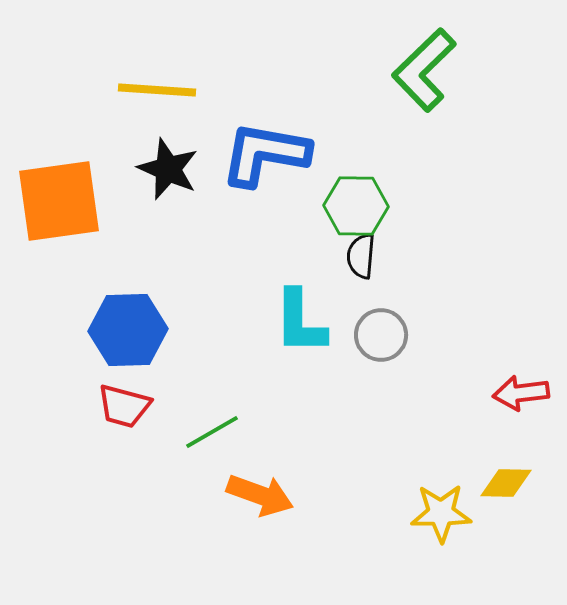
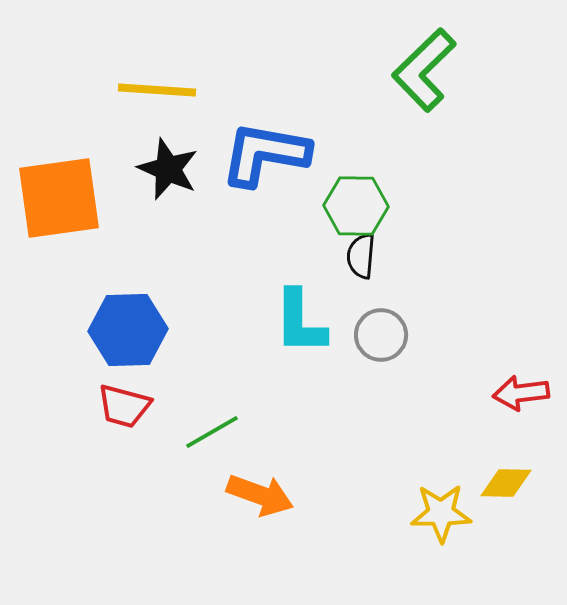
orange square: moved 3 px up
